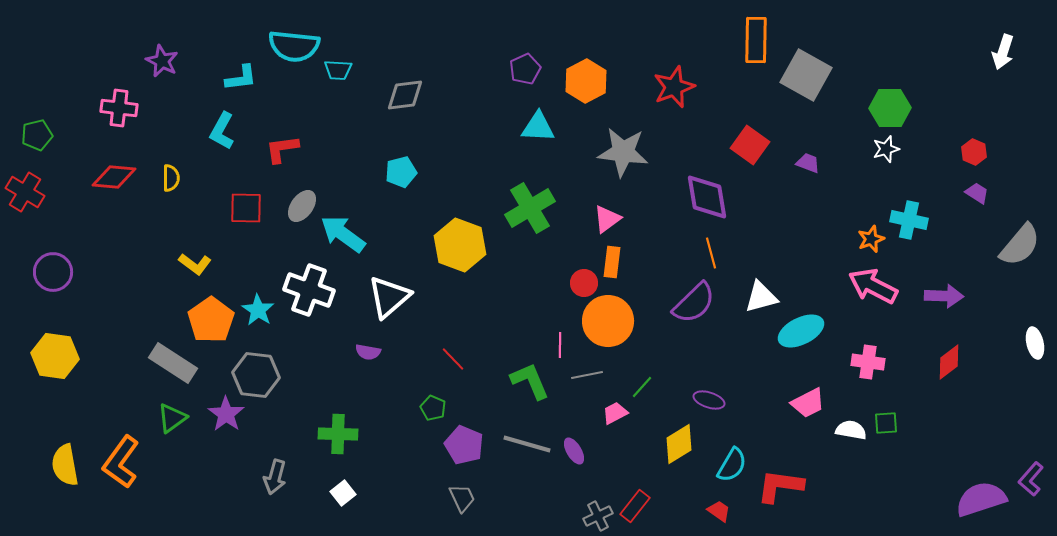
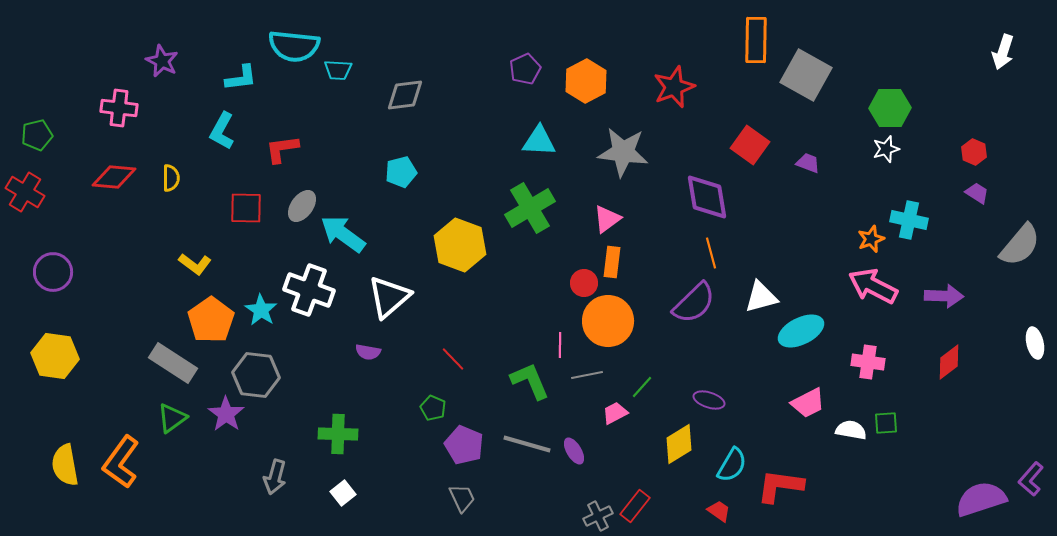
cyan triangle at (538, 127): moved 1 px right, 14 px down
cyan star at (258, 310): moved 3 px right
